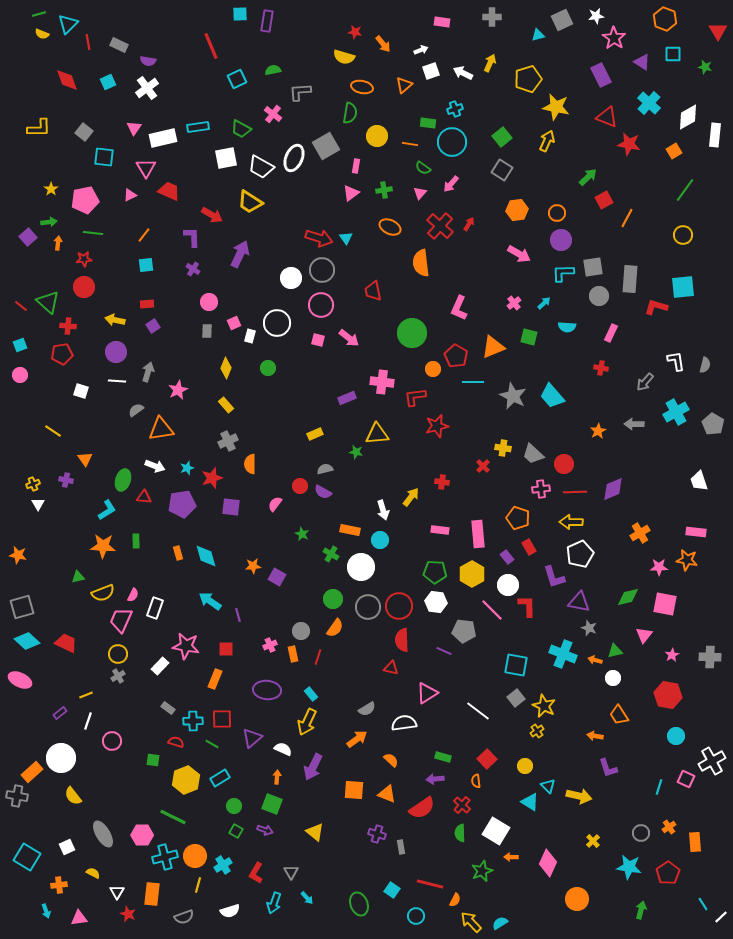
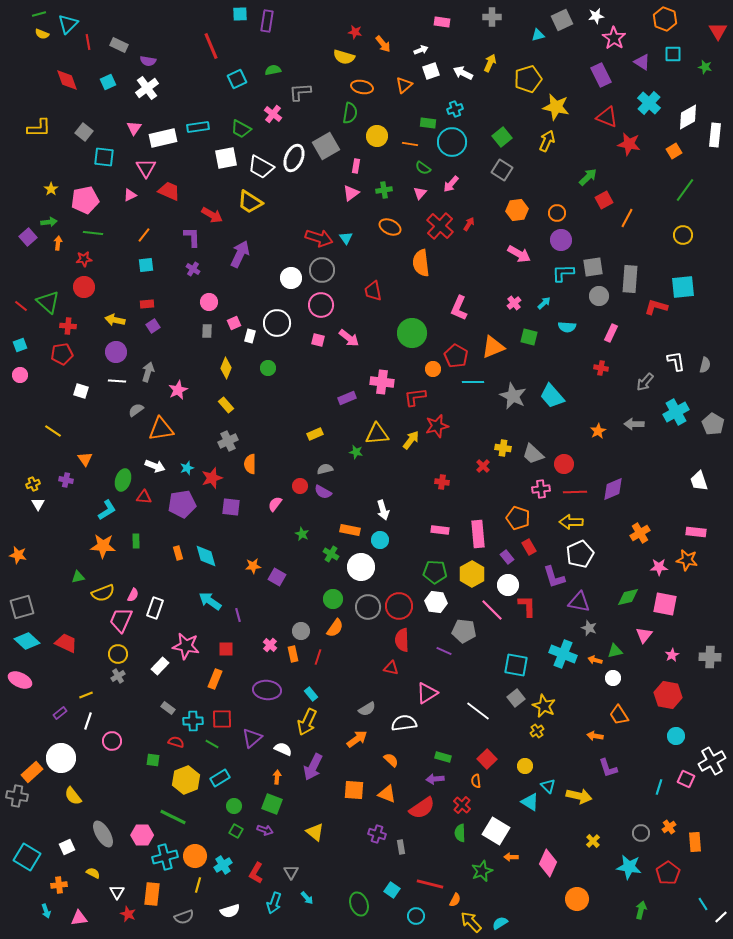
yellow arrow at (411, 497): moved 57 px up
pink cross at (270, 645): rotated 24 degrees counterclockwise
